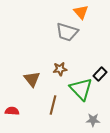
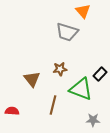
orange triangle: moved 2 px right, 1 px up
green triangle: rotated 25 degrees counterclockwise
